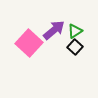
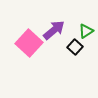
green triangle: moved 11 px right
